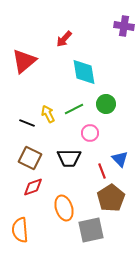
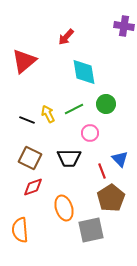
red arrow: moved 2 px right, 2 px up
black line: moved 3 px up
